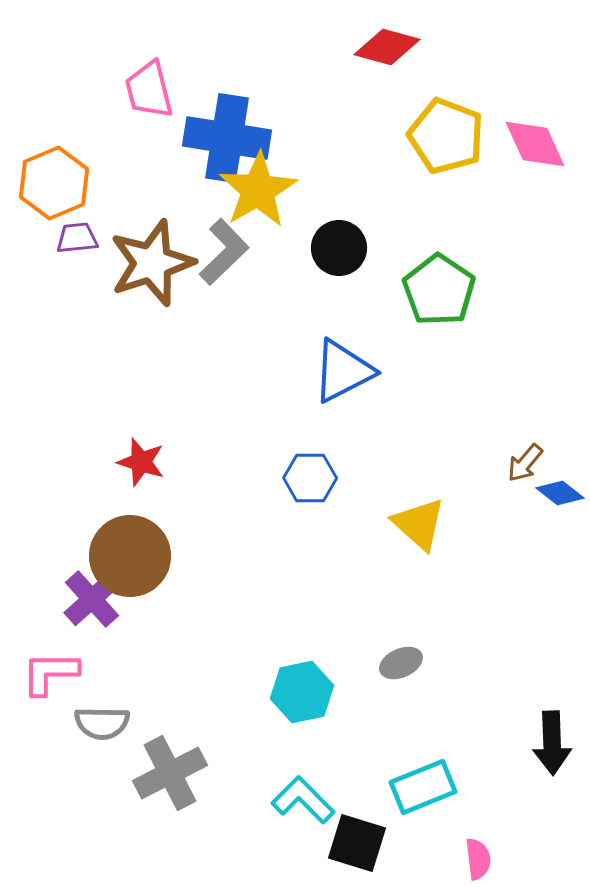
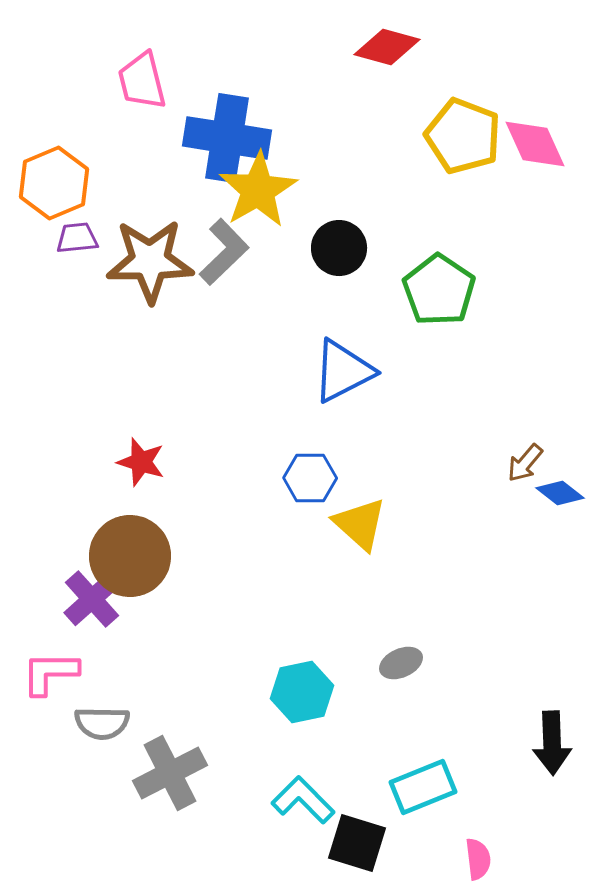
pink trapezoid: moved 7 px left, 9 px up
yellow pentagon: moved 17 px right
brown star: moved 2 px left, 2 px up; rotated 18 degrees clockwise
yellow triangle: moved 59 px left
